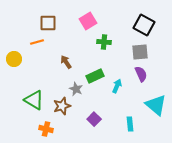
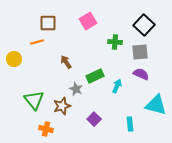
black square: rotated 15 degrees clockwise
green cross: moved 11 px right
purple semicircle: rotated 42 degrees counterclockwise
green triangle: rotated 20 degrees clockwise
cyan triangle: rotated 25 degrees counterclockwise
